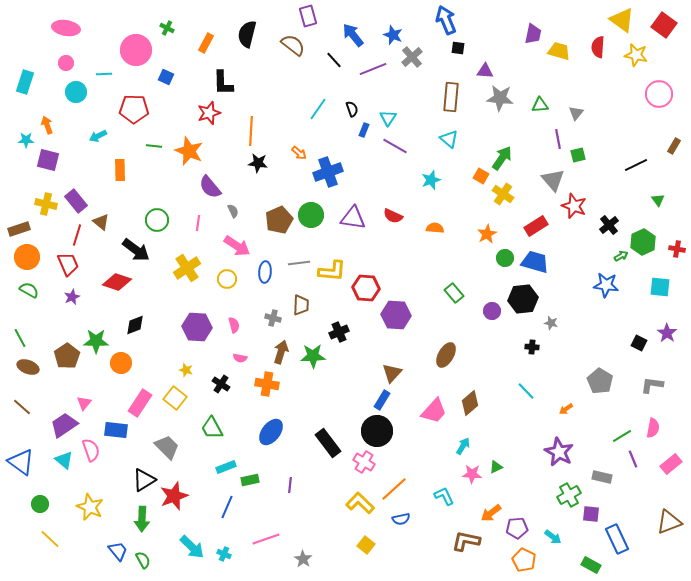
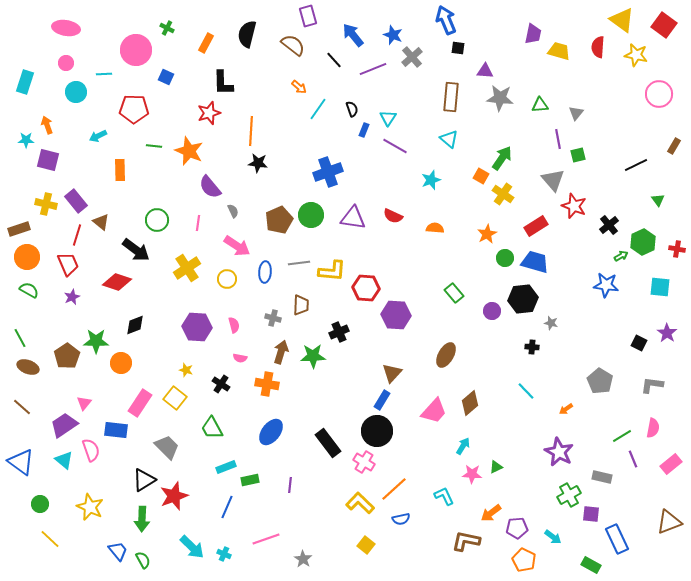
orange arrow at (299, 153): moved 66 px up
